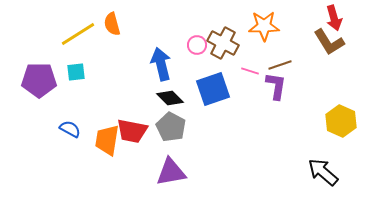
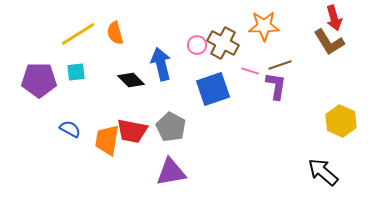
orange semicircle: moved 3 px right, 9 px down
black diamond: moved 39 px left, 18 px up
